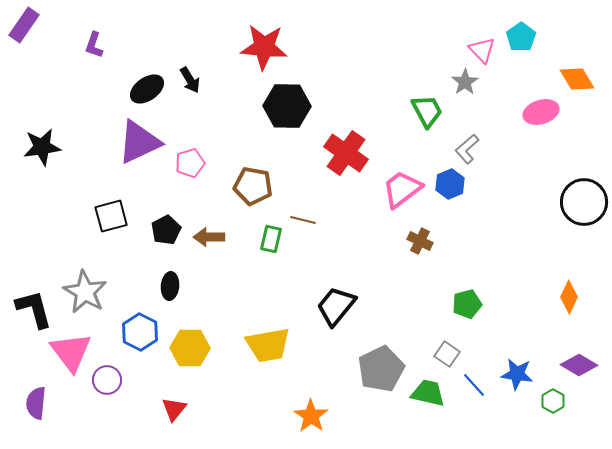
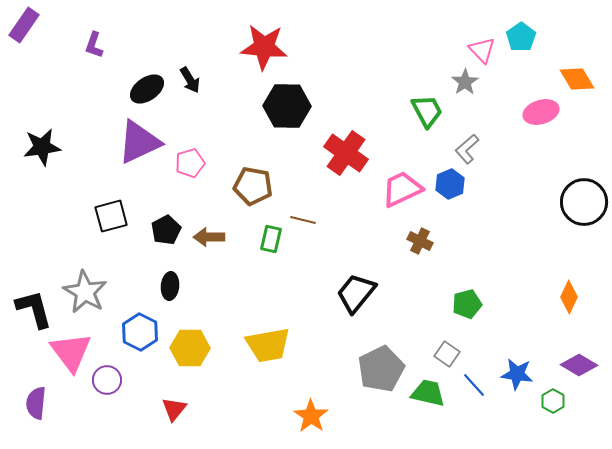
pink trapezoid at (402, 189): rotated 12 degrees clockwise
black trapezoid at (336, 306): moved 20 px right, 13 px up
